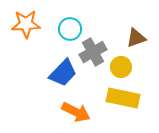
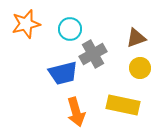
orange star: rotated 12 degrees counterclockwise
gray cross: moved 2 px down
yellow circle: moved 19 px right, 1 px down
blue trapezoid: rotated 32 degrees clockwise
yellow rectangle: moved 7 px down
orange arrow: rotated 48 degrees clockwise
